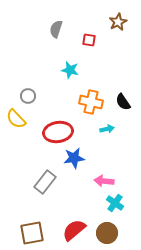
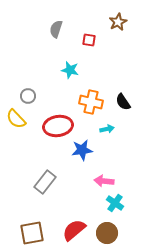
red ellipse: moved 6 px up
blue star: moved 8 px right, 8 px up
